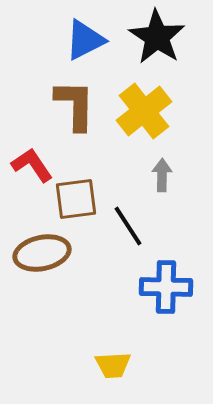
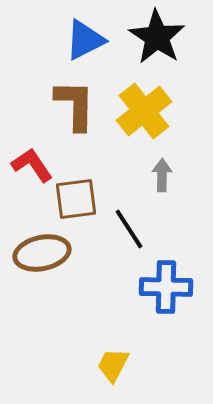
black line: moved 1 px right, 3 px down
yellow trapezoid: rotated 120 degrees clockwise
